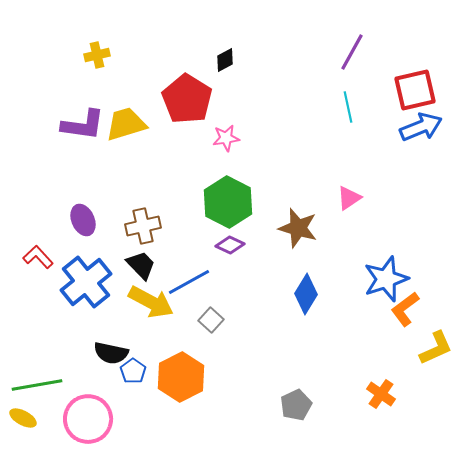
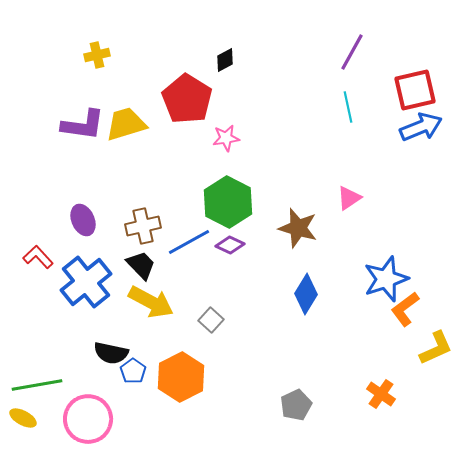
blue line: moved 40 px up
